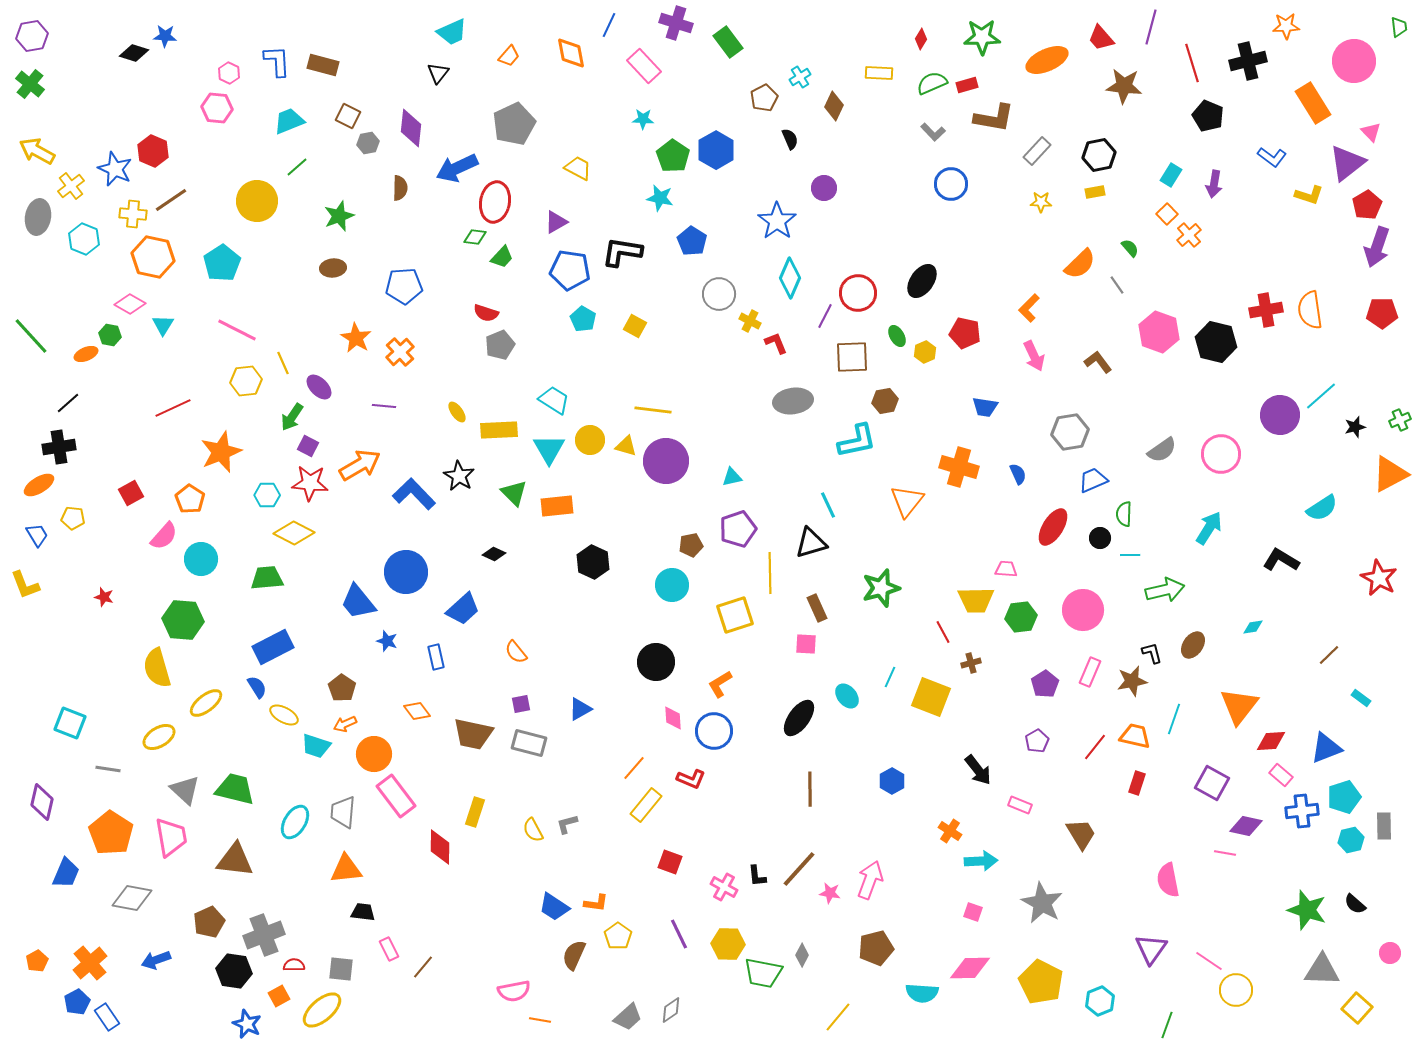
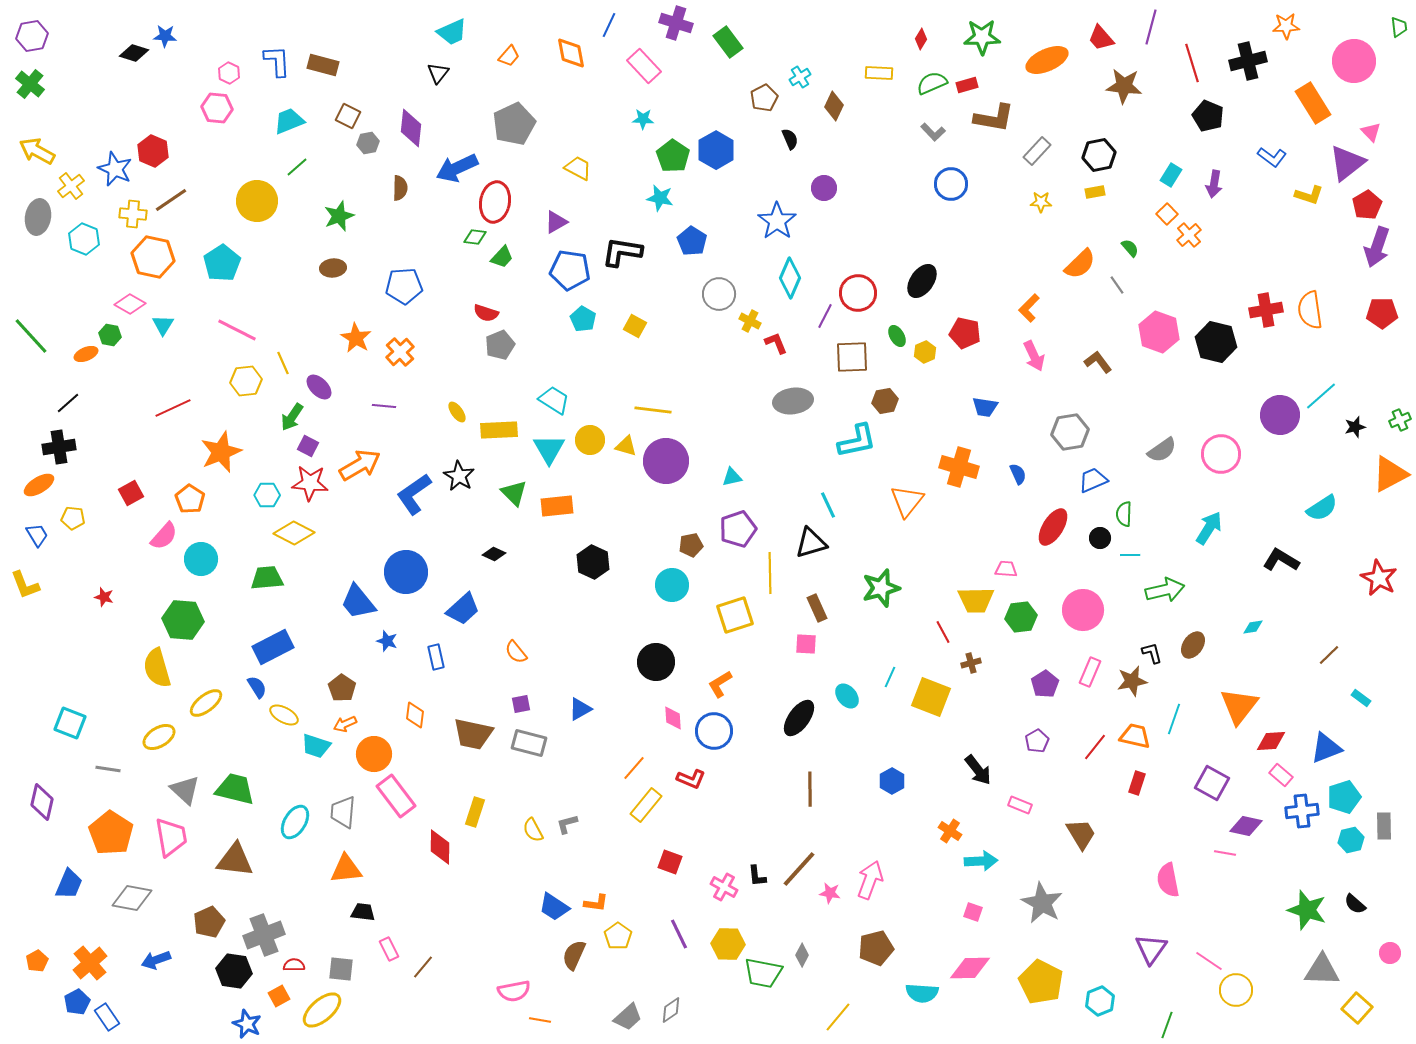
blue L-shape at (414, 494): rotated 81 degrees counterclockwise
orange diamond at (417, 711): moved 2 px left, 4 px down; rotated 44 degrees clockwise
blue trapezoid at (66, 873): moved 3 px right, 11 px down
